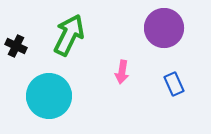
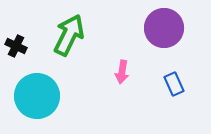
cyan circle: moved 12 px left
